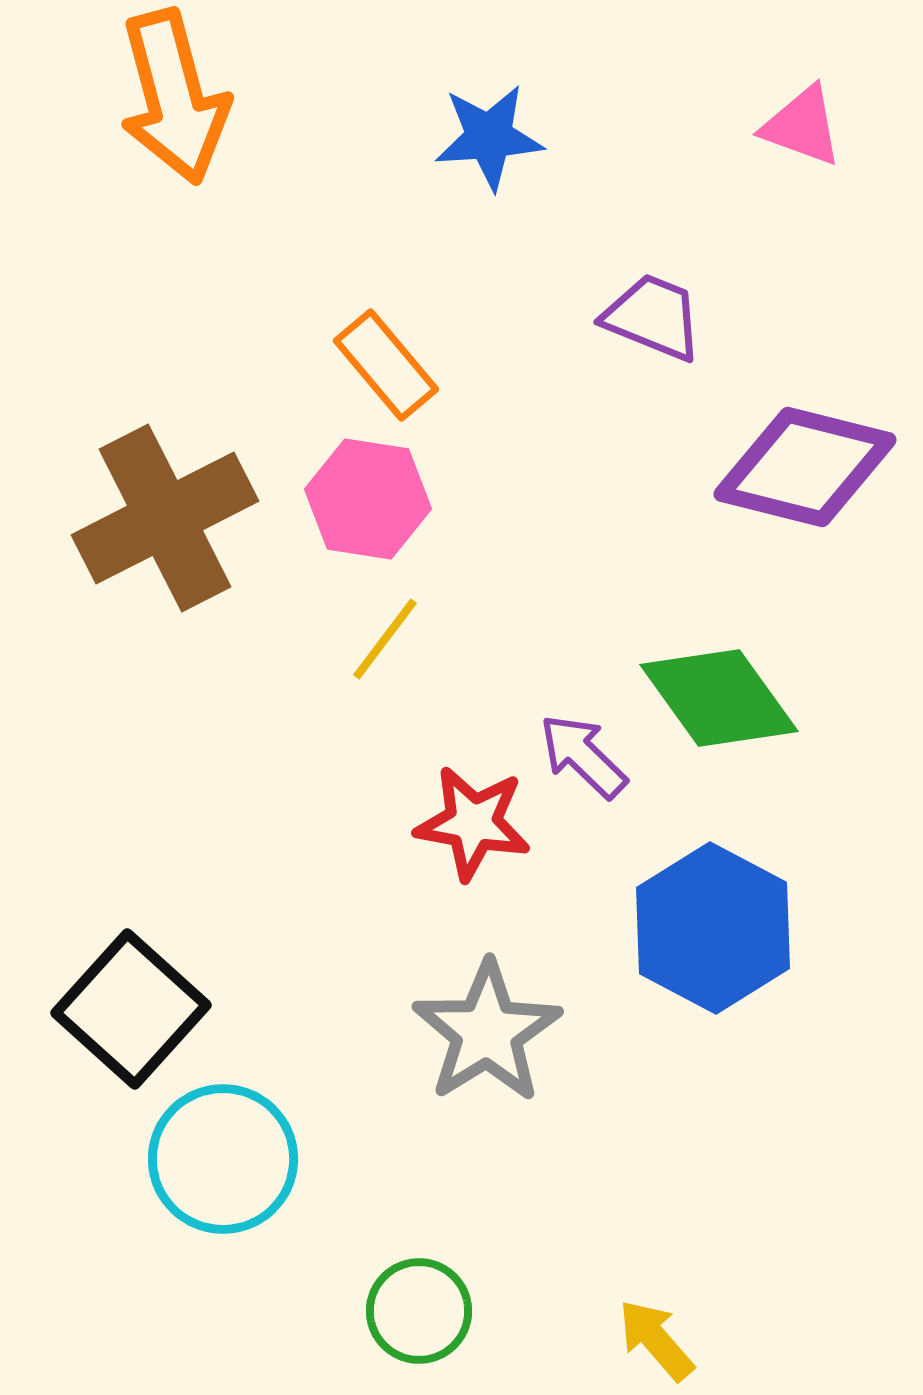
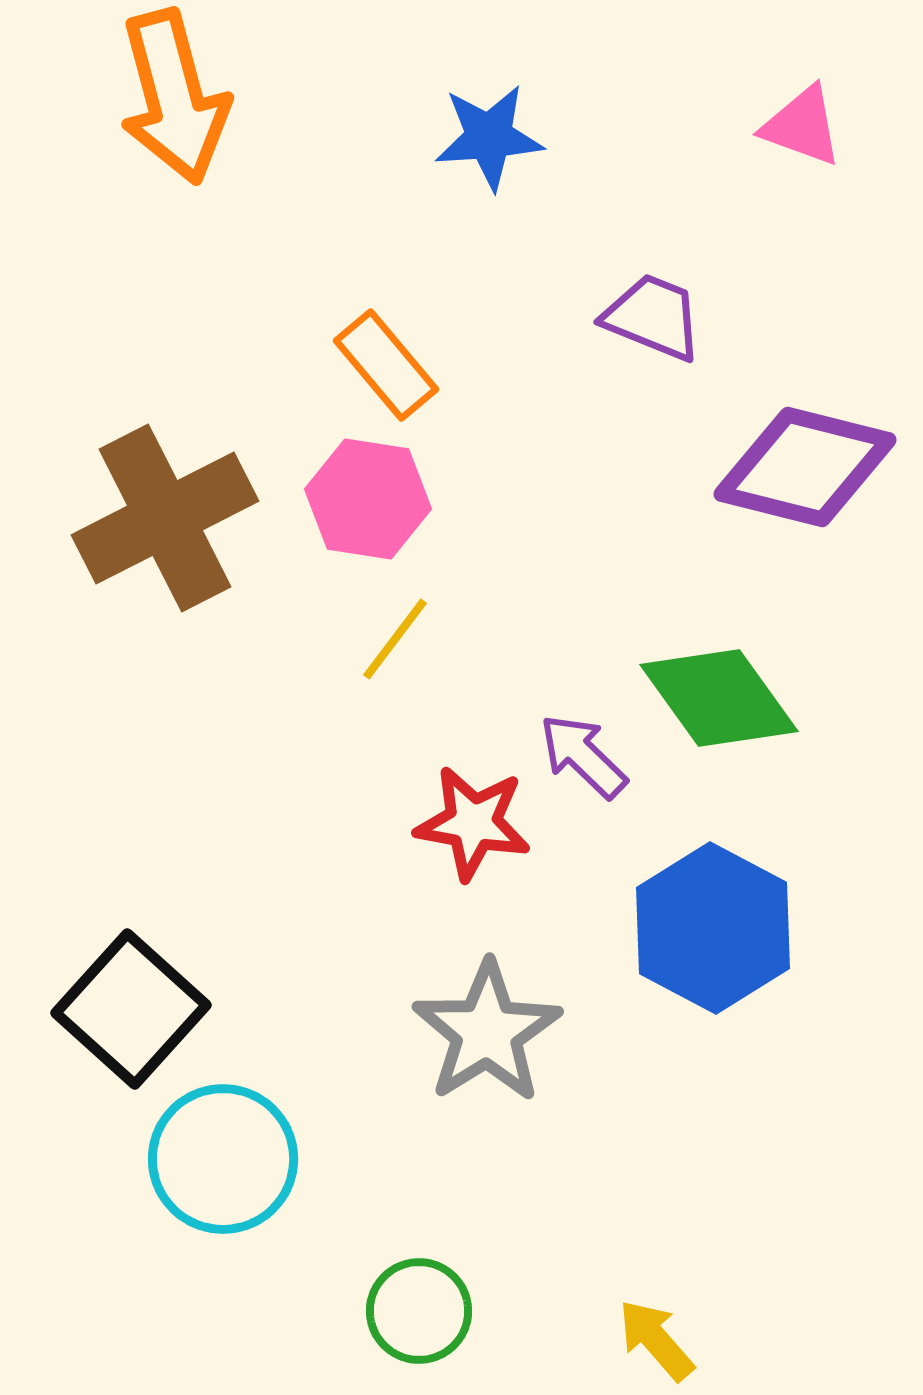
yellow line: moved 10 px right
